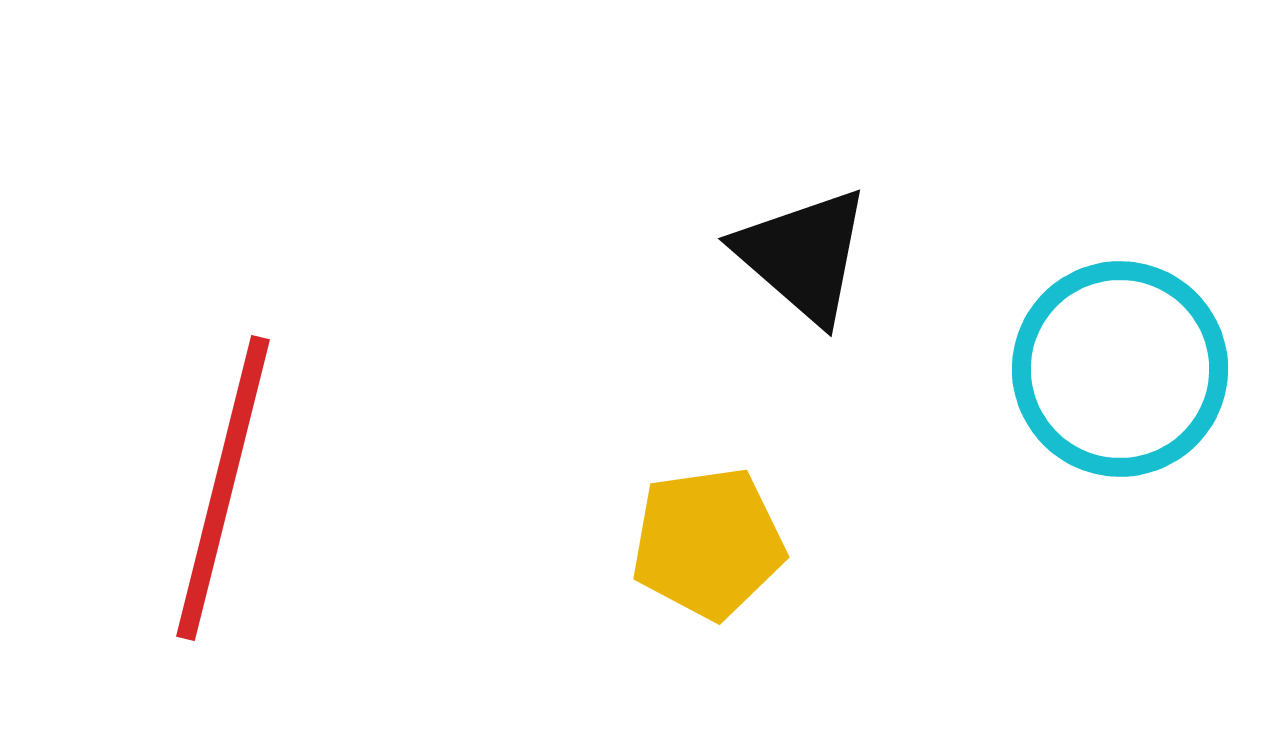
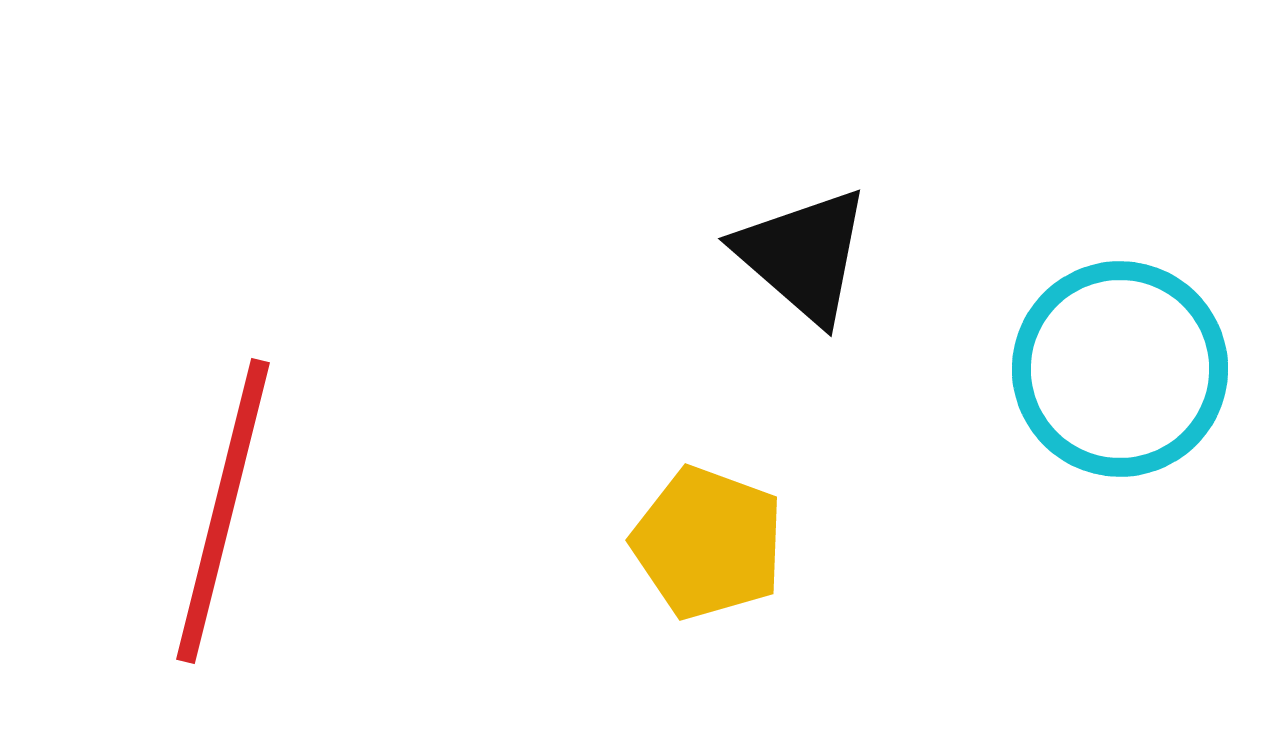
red line: moved 23 px down
yellow pentagon: rotated 28 degrees clockwise
